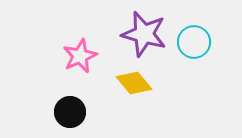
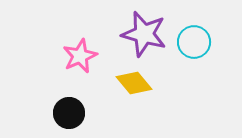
black circle: moved 1 px left, 1 px down
